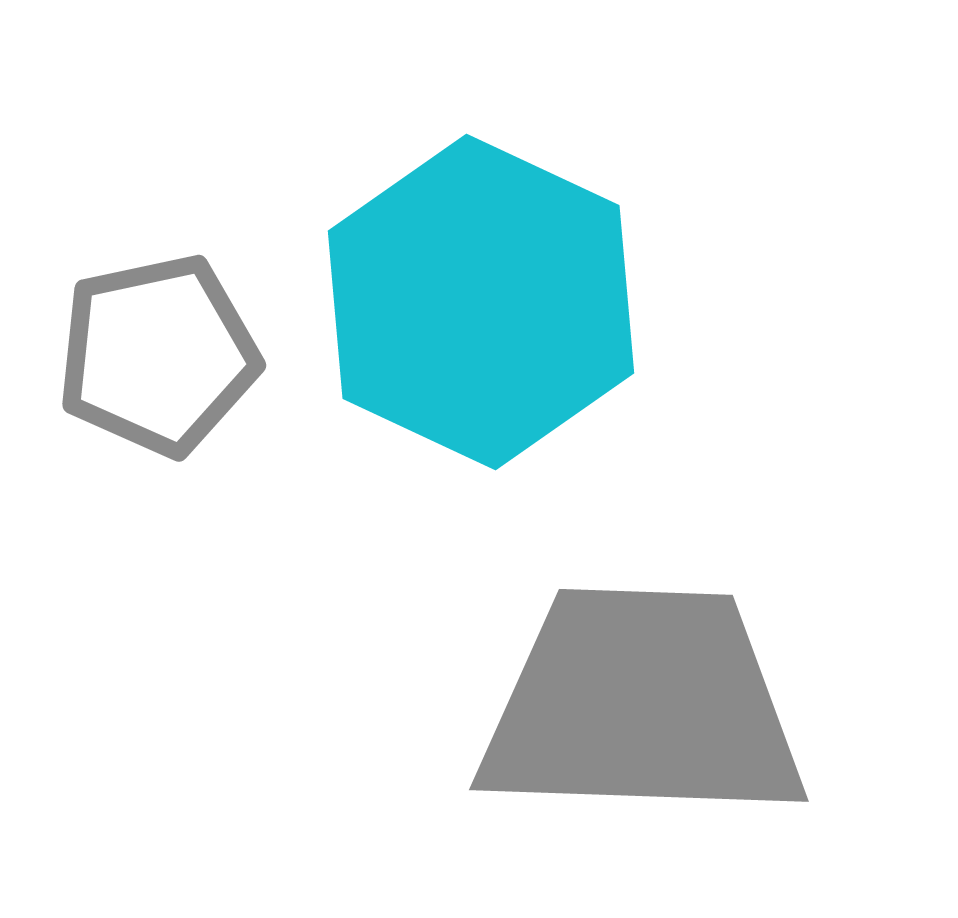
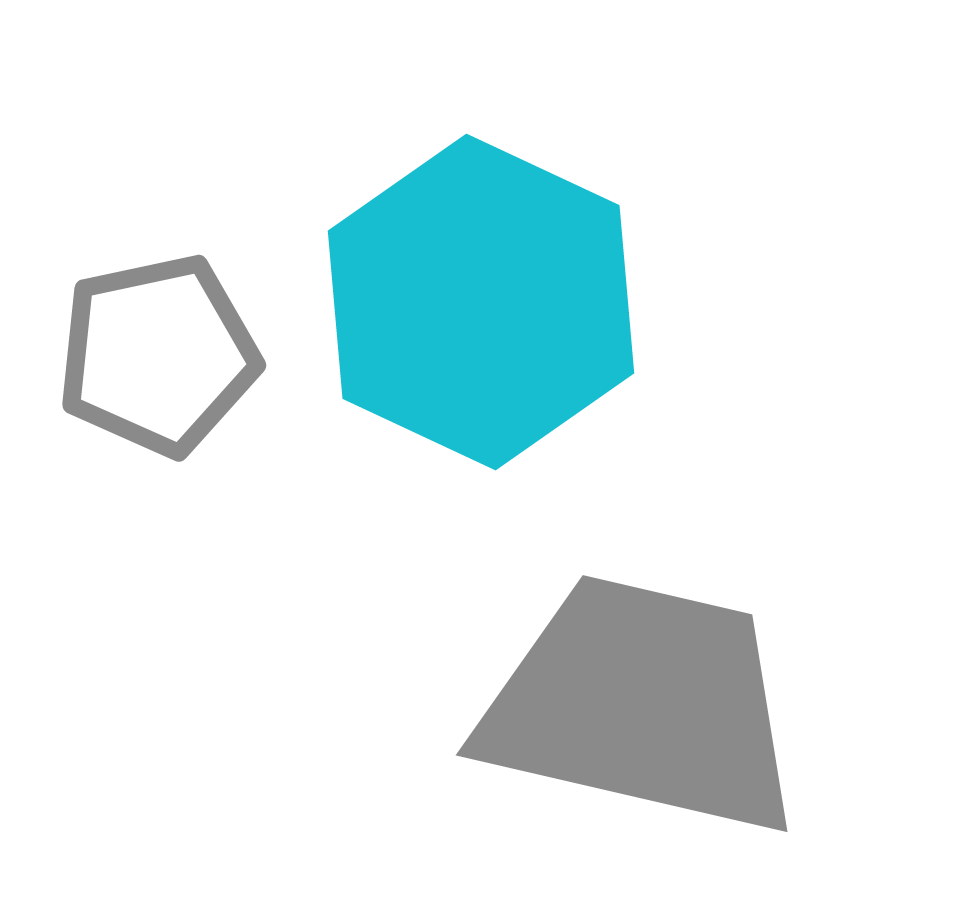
gray trapezoid: rotated 11 degrees clockwise
